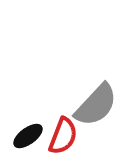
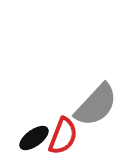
black ellipse: moved 6 px right, 2 px down
